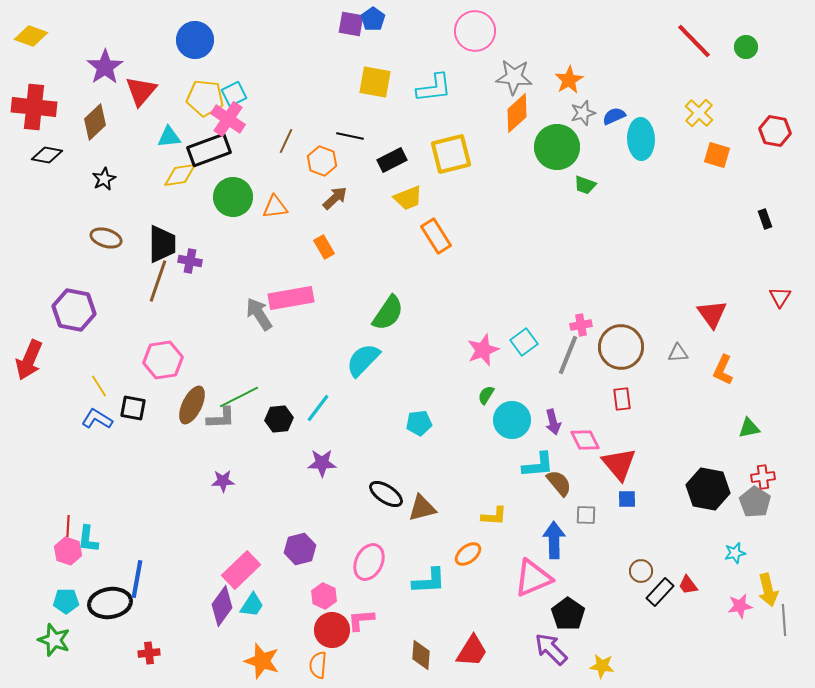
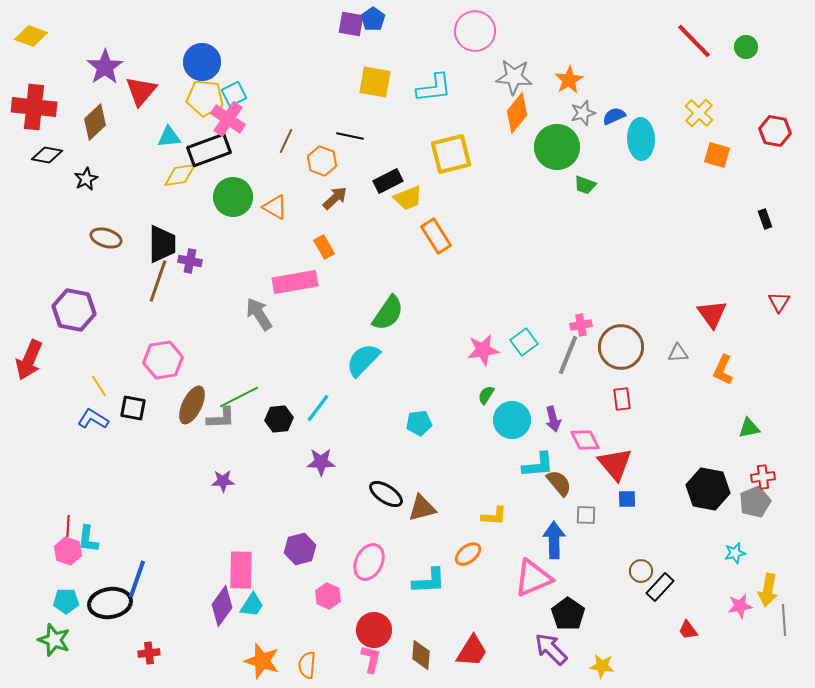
blue circle at (195, 40): moved 7 px right, 22 px down
orange diamond at (517, 113): rotated 9 degrees counterclockwise
black rectangle at (392, 160): moved 4 px left, 21 px down
black star at (104, 179): moved 18 px left
orange triangle at (275, 207): rotated 36 degrees clockwise
red triangle at (780, 297): moved 1 px left, 5 px down
pink rectangle at (291, 298): moved 4 px right, 16 px up
pink star at (483, 350): rotated 12 degrees clockwise
blue L-shape at (97, 419): moved 4 px left
purple arrow at (553, 422): moved 3 px up
purple star at (322, 463): moved 1 px left, 1 px up
red triangle at (619, 464): moved 4 px left
gray pentagon at (755, 502): rotated 16 degrees clockwise
pink rectangle at (241, 570): rotated 45 degrees counterclockwise
blue line at (137, 579): rotated 9 degrees clockwise
red trapezoid at (688, 585): moved 45 px down
yellow arrow at (768, 590): rotated 24 degrees clockwise
black rectangle at (660, 592): moved 5 px up
pink hexagon at (324, 596): moved 4 px right
pink L-shape at (361, 620): moved 10 px right, 39 px down; rotated 108 degrees clockwise
red circle at (332, 630): moved 42 px right
orange semicircle at (318, 665): moved 11 px left
